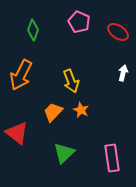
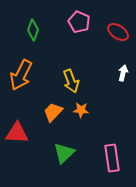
orange star: rotated 21 degrees counterclockwise
red triangle: rotated 35 degrees counterclockwise
